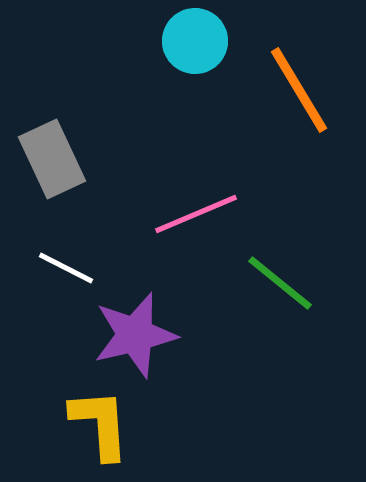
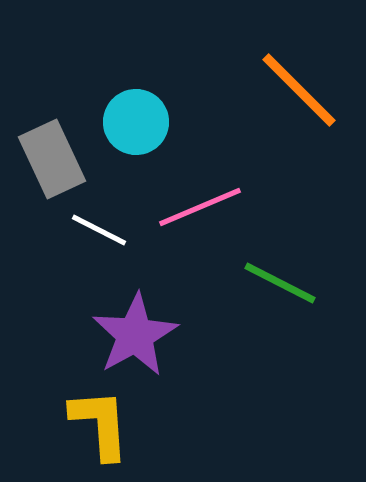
cyan circle: moved 59 px left, 81 px down
orange line: rotated 14 degrees counterclockwise
pink line: moved 4 px right, 7 px up
white line: moved 33 px right, 38 px up
green line: rotated 12 degrees counterclockwise
purple star: rotated 16 degrees counterclockwise
